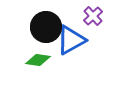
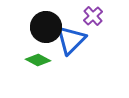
blue triangle: rotated 16 degrees counterclockwise
green diamond: rotated 20 degrees clockwise
